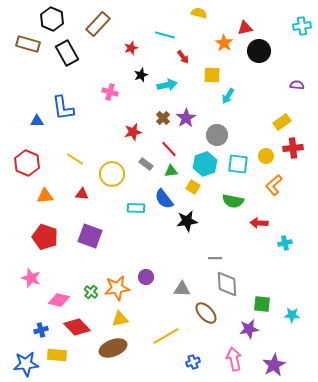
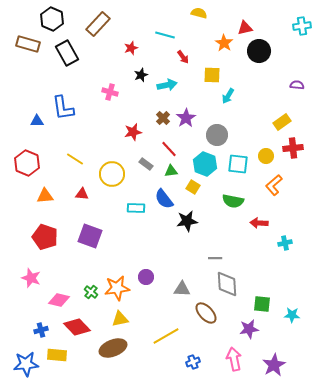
cyan hexagon at (205, 164): rotated 20 degrees counterclockwise
